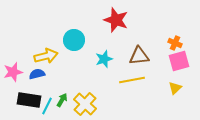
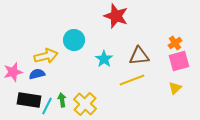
red star: moved 4 px up
orange cross: rotated 32 degrees clockwise
cyan star: rotated 18 degrees counterclockwise
yellow line: rotated 10 degrees counterclockwise
green arrow: rotated 40 degrees counterclockwise
